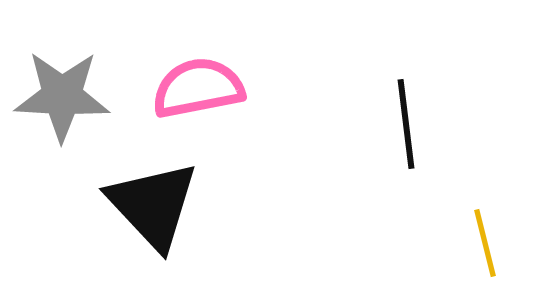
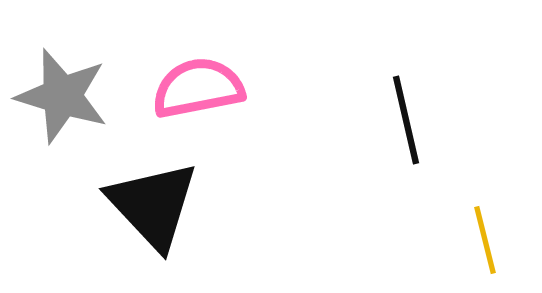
gray star: rotated 14 degrees clockwise
black line: moved 4 px up; rotated 6 degrees counterclockwise
yellow line: moved 3 px up
